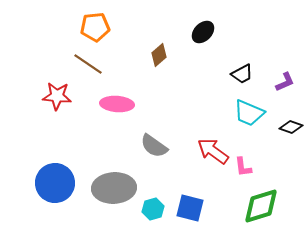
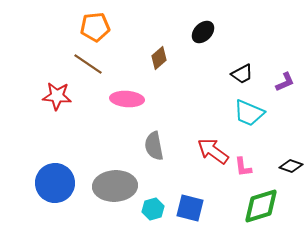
brown diamond: moved 3 px down
pink ellipse: moved 10 px right, 5 px up
black diamond: moved 39 px down
gray semicircle: rotated 44 degrees clockwise
gray ellipse: moved 1 px right, 2 px up
